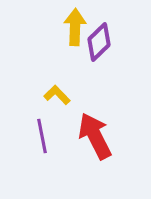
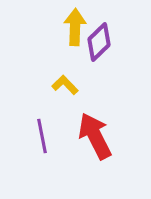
yellow L-shape: moved 8 px right, 10 px up
